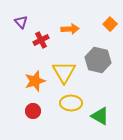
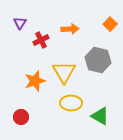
purple triangle: moved 1 px left, 1 px down; rotated 16 degrees clockwise
red circle: moved 12 px left, 6 px down
